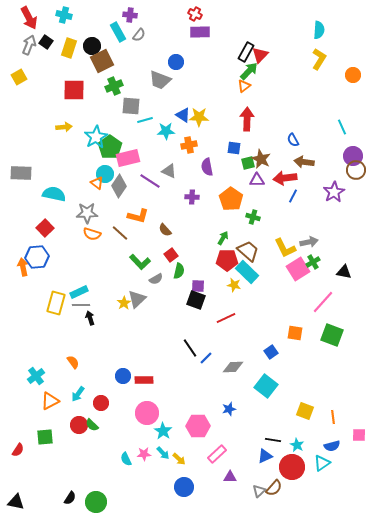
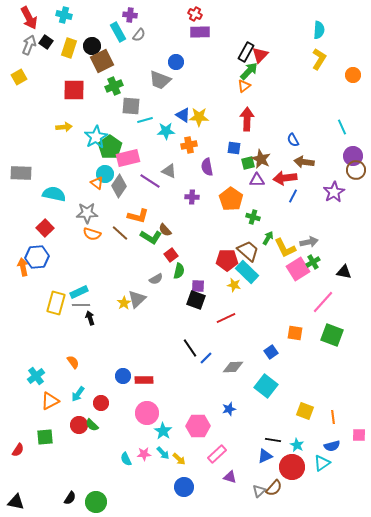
green arrow at (223, 238): moved 45 px right
green L-shape at (140, 262): moved 11 px right, 25 px up; rotated 15 degrees counterclockwise
purple triangle at (230, 477): rotated 16 degrees clockwise
